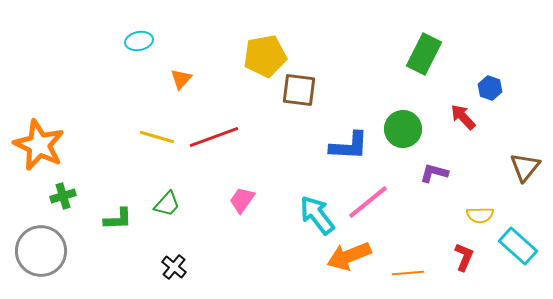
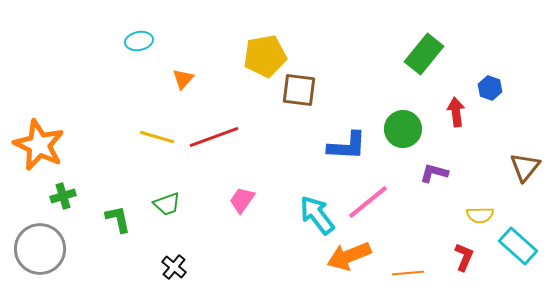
green rectangle: rotated 12 degrees clockwise
orange triangle: moved 2 px right
red arrow: moved 7 px left, 5 px up; rotated 36 degrees clockwise
blue L-shape: moved 2 px left
green trapezoid: rotated 28 degrees clockwise
green L-shape: rotated 100 degrees counterclockwise
gray circle: moved 1 px left, 2 px up
